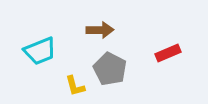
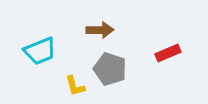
gray pentagon: rotated 8 degrees counterclockwise
